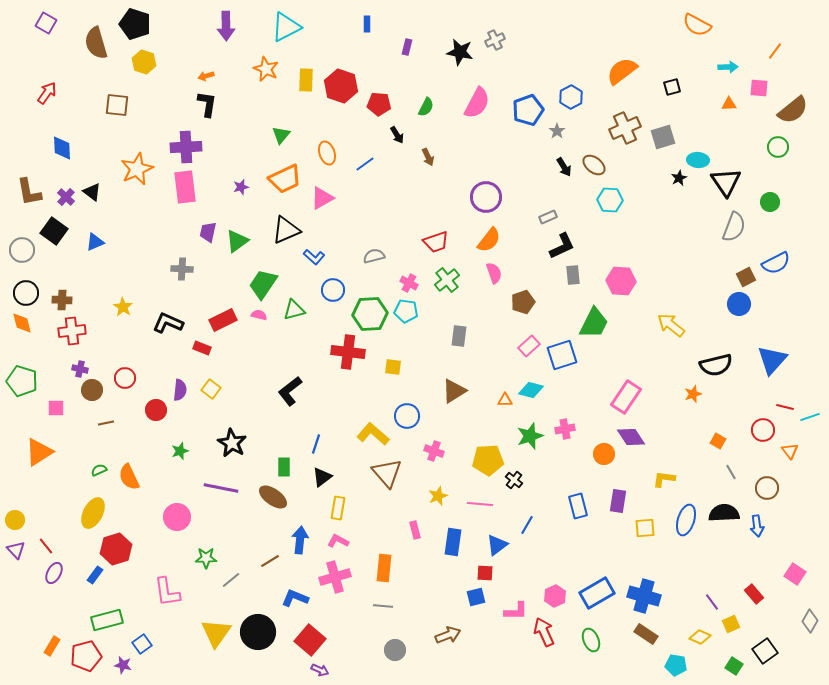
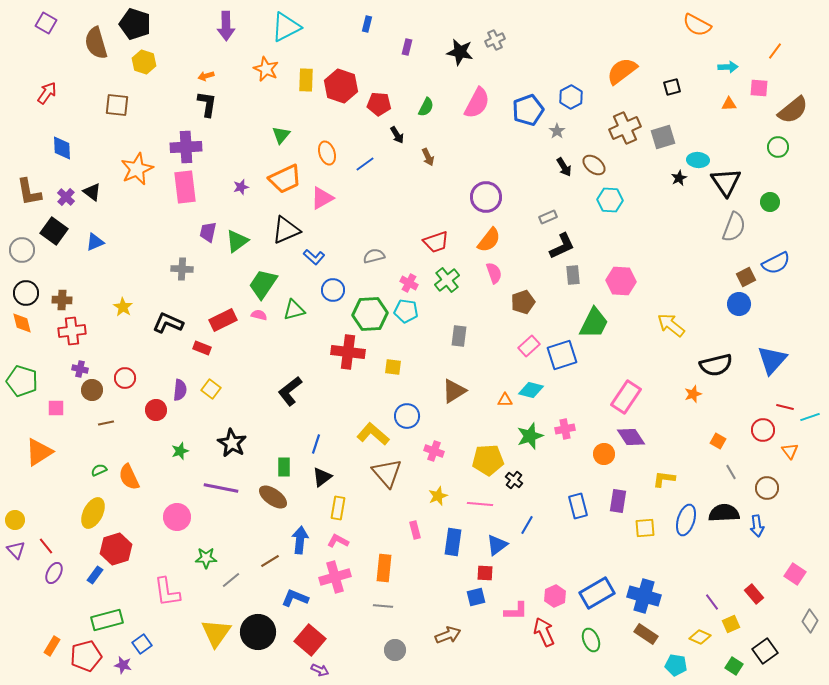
blue rectangle at (367, 24): rotated 14 degrees clockwise
